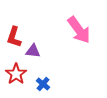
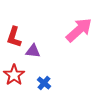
pink arrow: rotated 96 degrees counterclockwise
red star: moved 2 px left, 1 px down
blue cross: moved 1 px right, 1 px up
